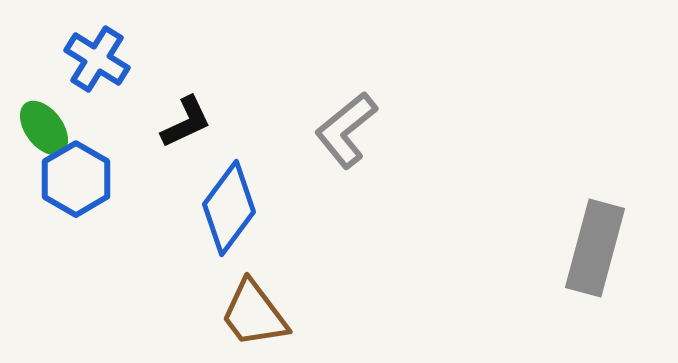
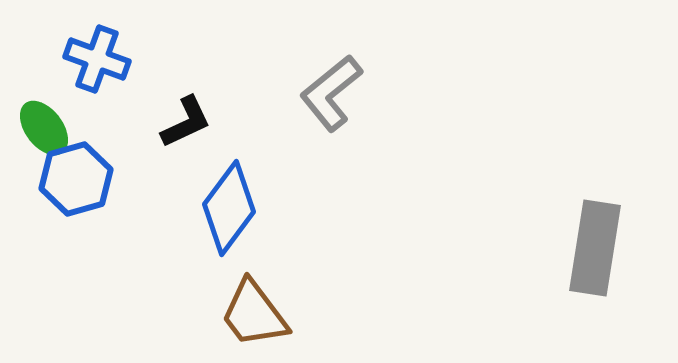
blue cross: rotated 12 degrees counterclockwise
gray L-shape: moved 15 px left, 37 px up
blue hexagon: rotated 14 degrees clockwise
gray rectangle: rotated 6 degrees counterclockwise
